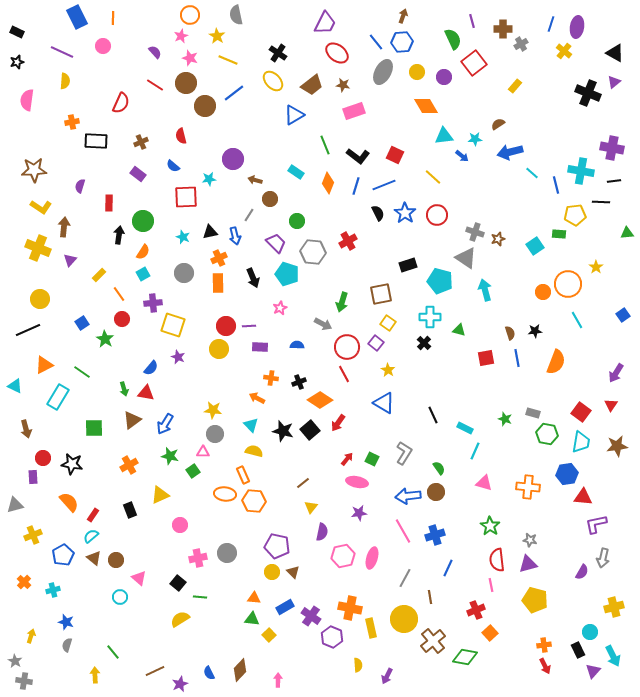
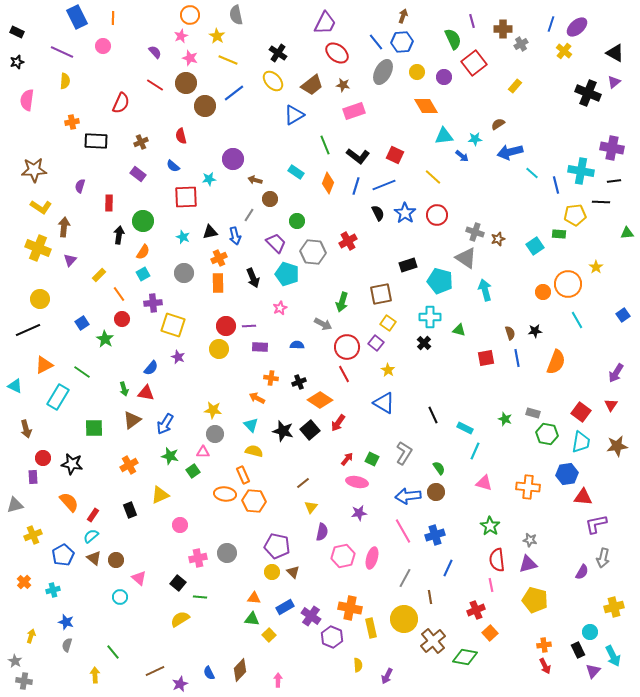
purple ellipse at (577, 27): rotated 40 degrees clockwise
